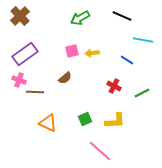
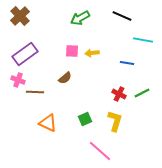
pink square: rotated 16 degrees clockwise
blue line: moved 3 px down; rotated 24 degrees counterclockwise
pink cross: moved 1 px left
red cross: moved 5 px right, 8 px down
yellow L-shape: rotated 70 degrees counterclockwise
